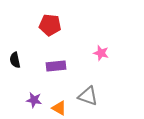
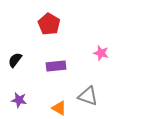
red pentagon: moved 1 px left, 1 px up; rotated 25 degrees clockwise
black semicircle: rotated 49 degrees clockwise
purple star: moved 15 px left
